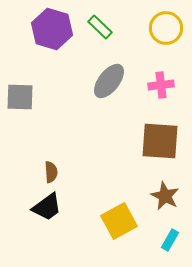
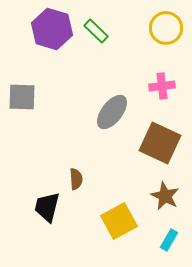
green rectangle: moved 4 px left, 4 px down
gray ellipse: moved 3 px right, 31 px down
pink cross: moved 1 px right, 1 px down
gray square: moved 2 px right
brown square: moved 2 px down; rotated 21 degrees clockwise
brown semicircle: moved 25 px right, 7 px down
black trapezoid: rotated 140 degrees clockwise
cyan rectangle: moved 1 px left
